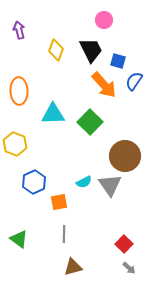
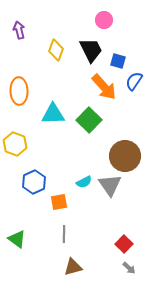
orange arrow: moved 2 px down
green square: moved 1 px left, 2 px up
green triangle: moved 2 px left
